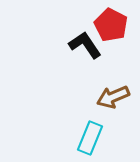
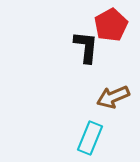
red pentagon: rotated 16 degrees clockwise
black L-shape: moved 1 px right, 2 px down; rotated 40 degrees clockwise
